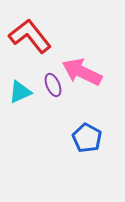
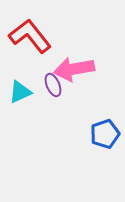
pink arrow: moved 8 px left, 3 px up; rotated 36 degrees counterclockwise
blue pentagon: moved 18 px right, 4 px up; rotated 24 degrees clockwise
